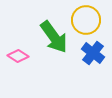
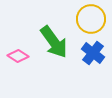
yellow circle: moved 5 px right, 1 px up
green arrow: moved 5 px down
